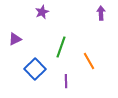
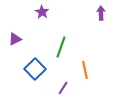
purple star: rotated 16 degrees counterclockwise
orange line: moved 4 px left, 9 px down; rotated 18 degrees clockwise
purple line: moved 3 px left, 7 px down; rotated 32 degrees clockwise
